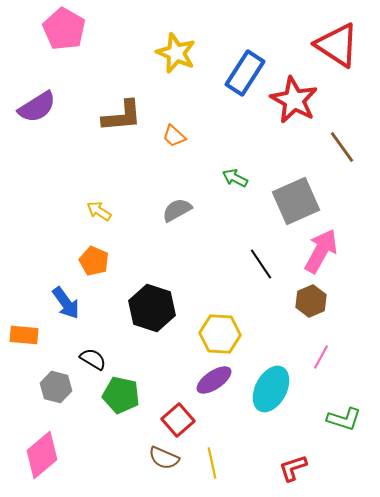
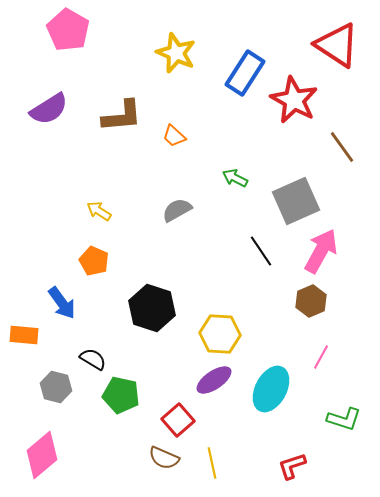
pink pentagon: moved 4 px right, 1 px down
purple semicircle: moved 12 px right, 2 px down
black line: moved 13 px up
blue arrow: moved 4 px left
red L-shape: moved 1 px left, 2 px up
